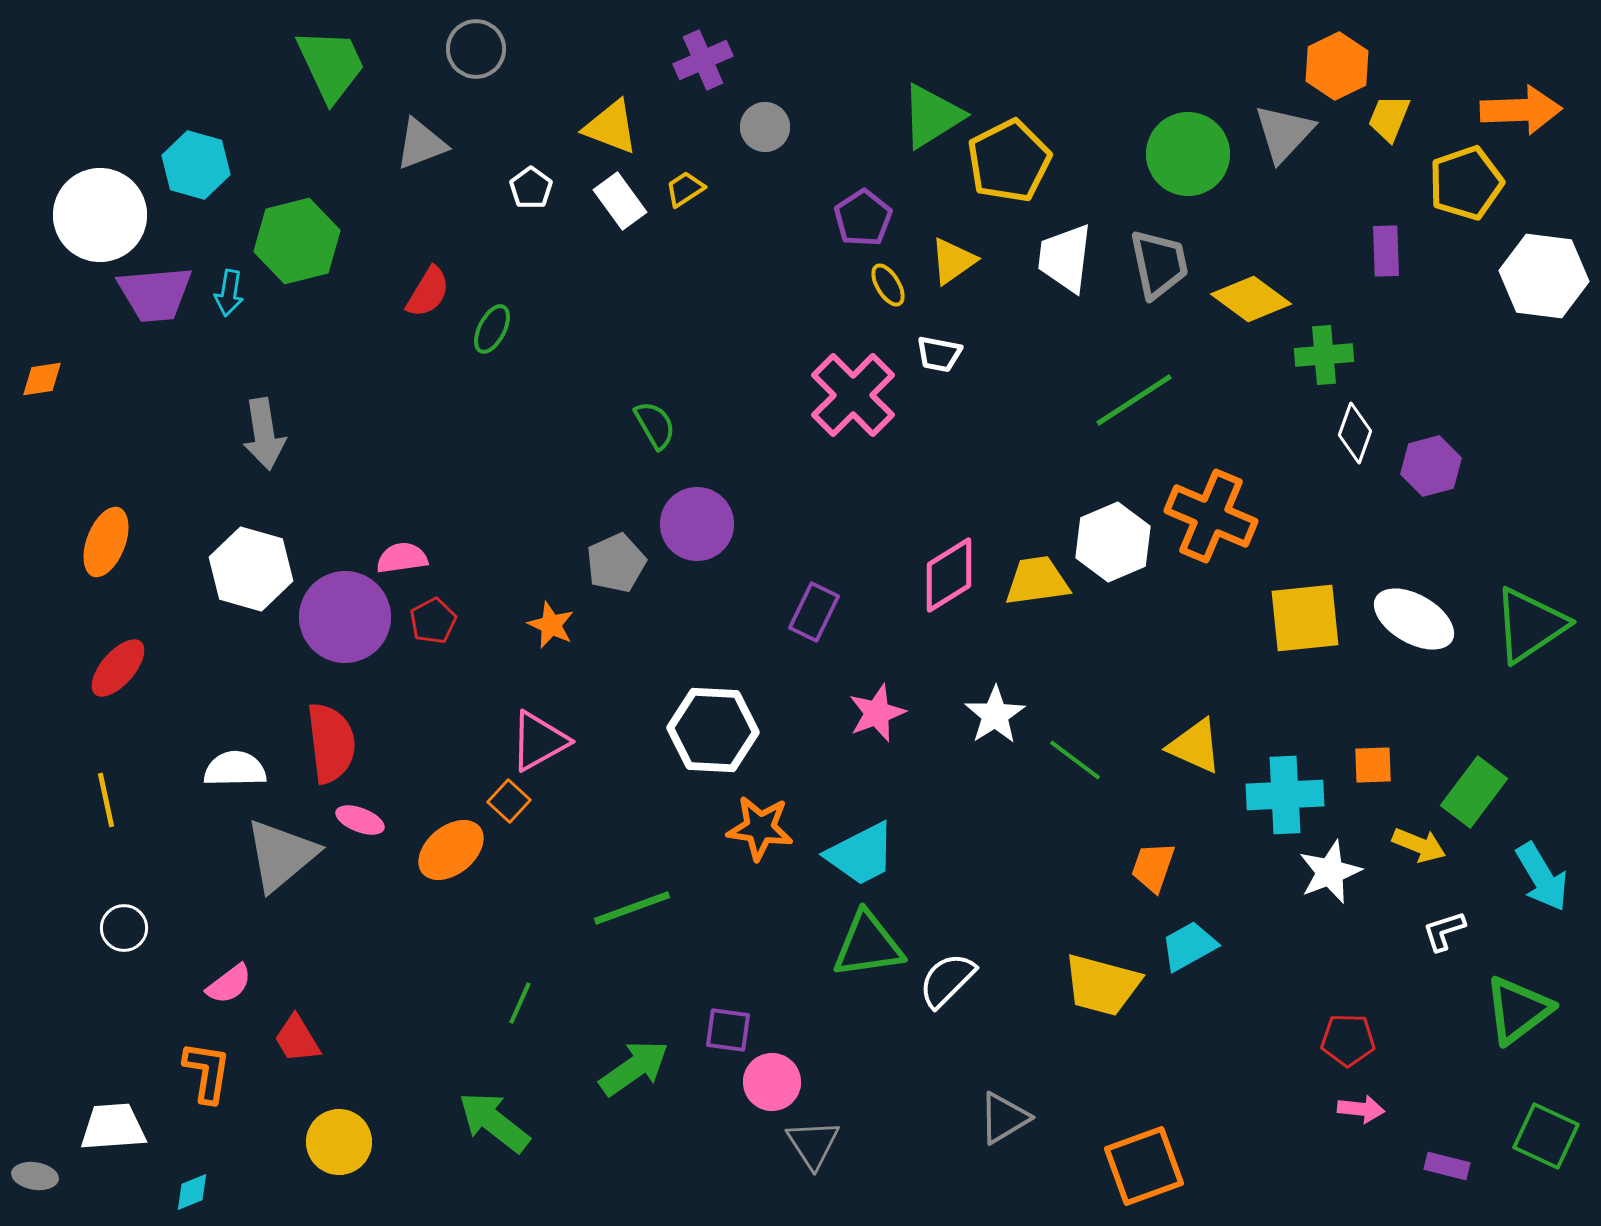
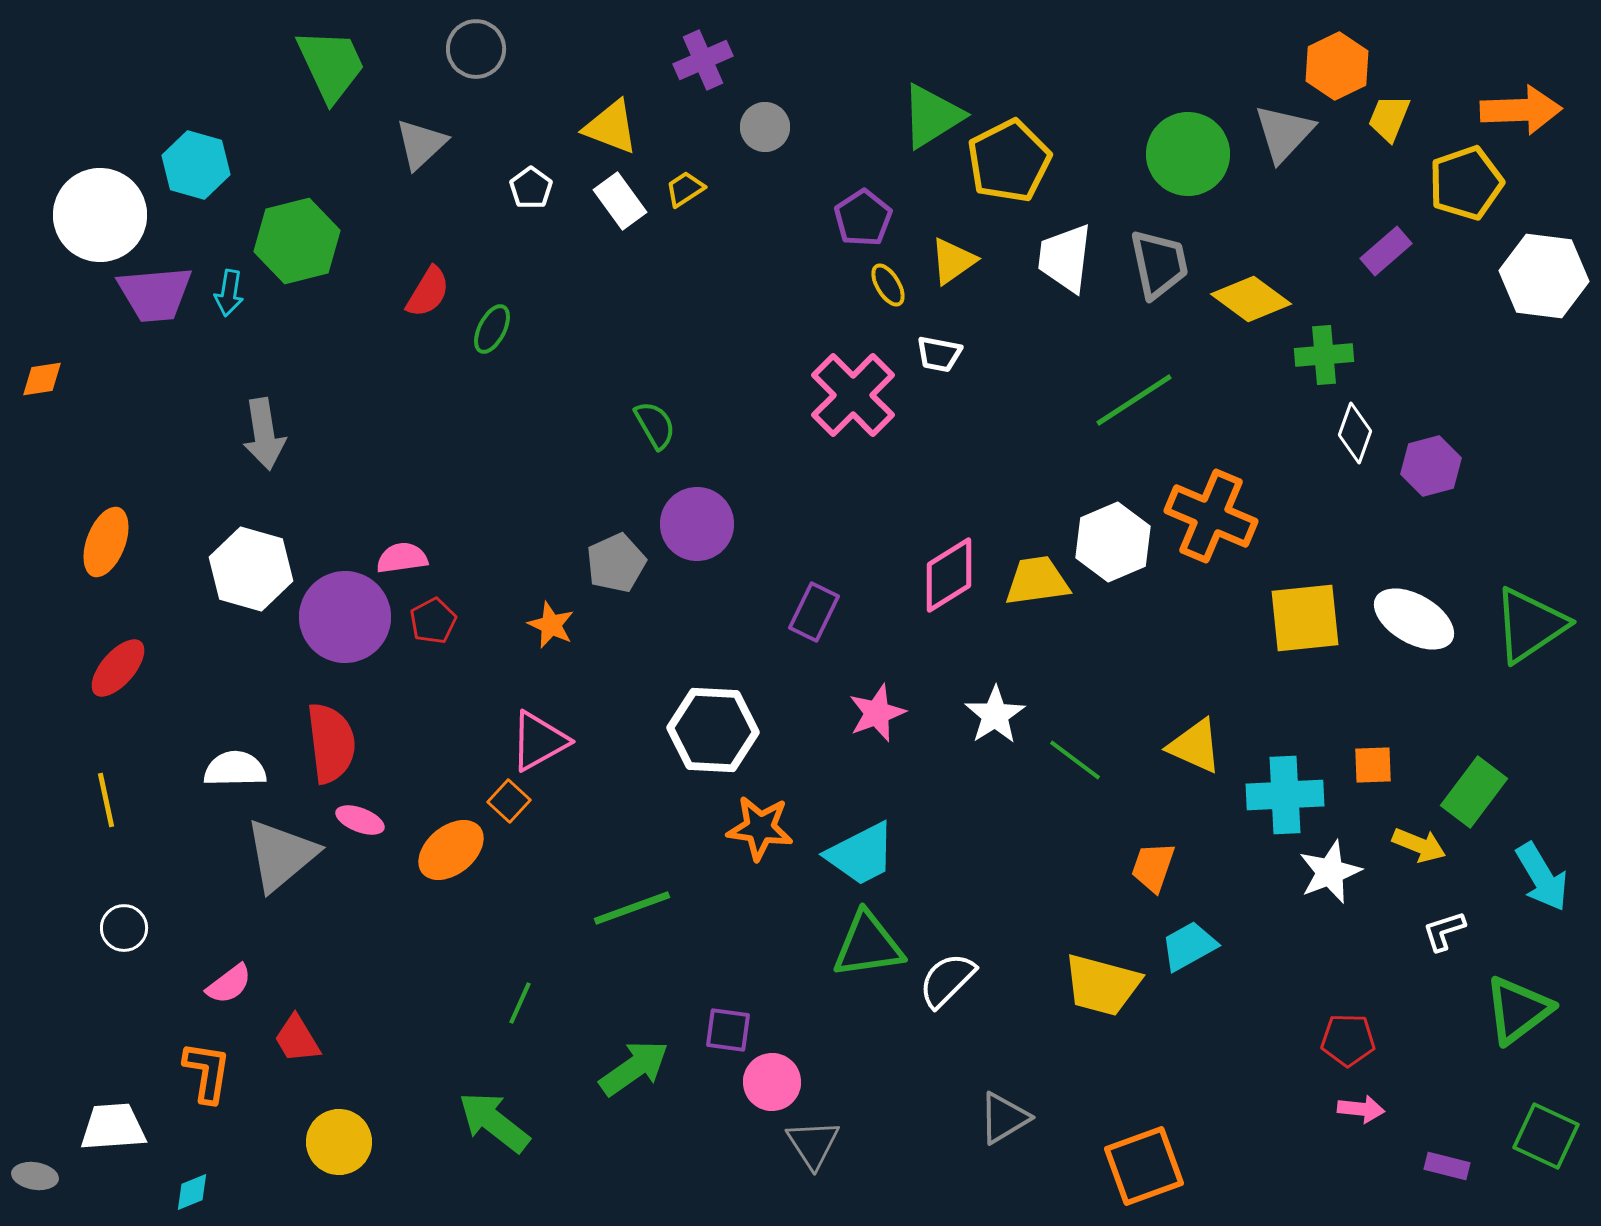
gray triangle at (421, 144): rotated 22 degrees counterclockwise
purple rectangle at (1386, 251): rotated 51 degrees clockwise
